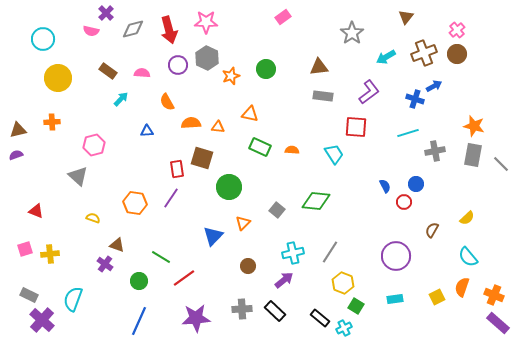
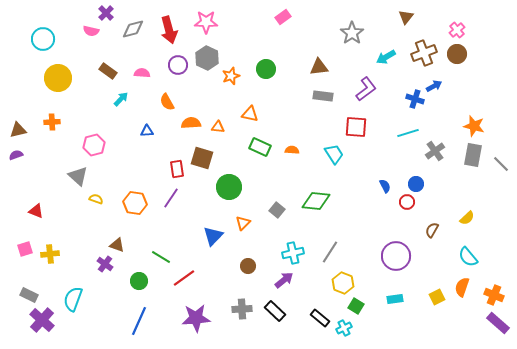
purple L-shape at (369, 92): moved 3 px left, 3 px up
gray cross at (435, 151): rotated 24 degrees counterclockwise
red circle at (404, 202): moved 3 px right
yellow semicircle at (93, 218): moved 3 px right, 19 px up
